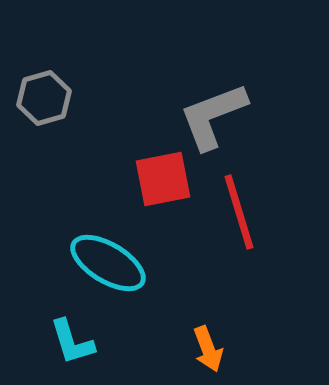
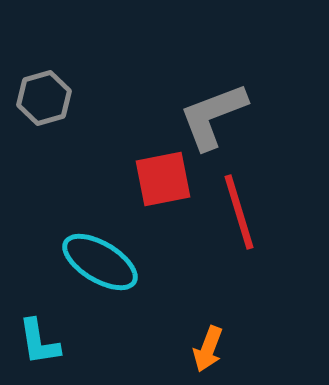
cyan ellipse: moved 8 px left, 1 px up
cyan L-shape: moved 33 px left; rotated 8 degrees clockwise
orange arrow: rotated 42 degrees clockwise
